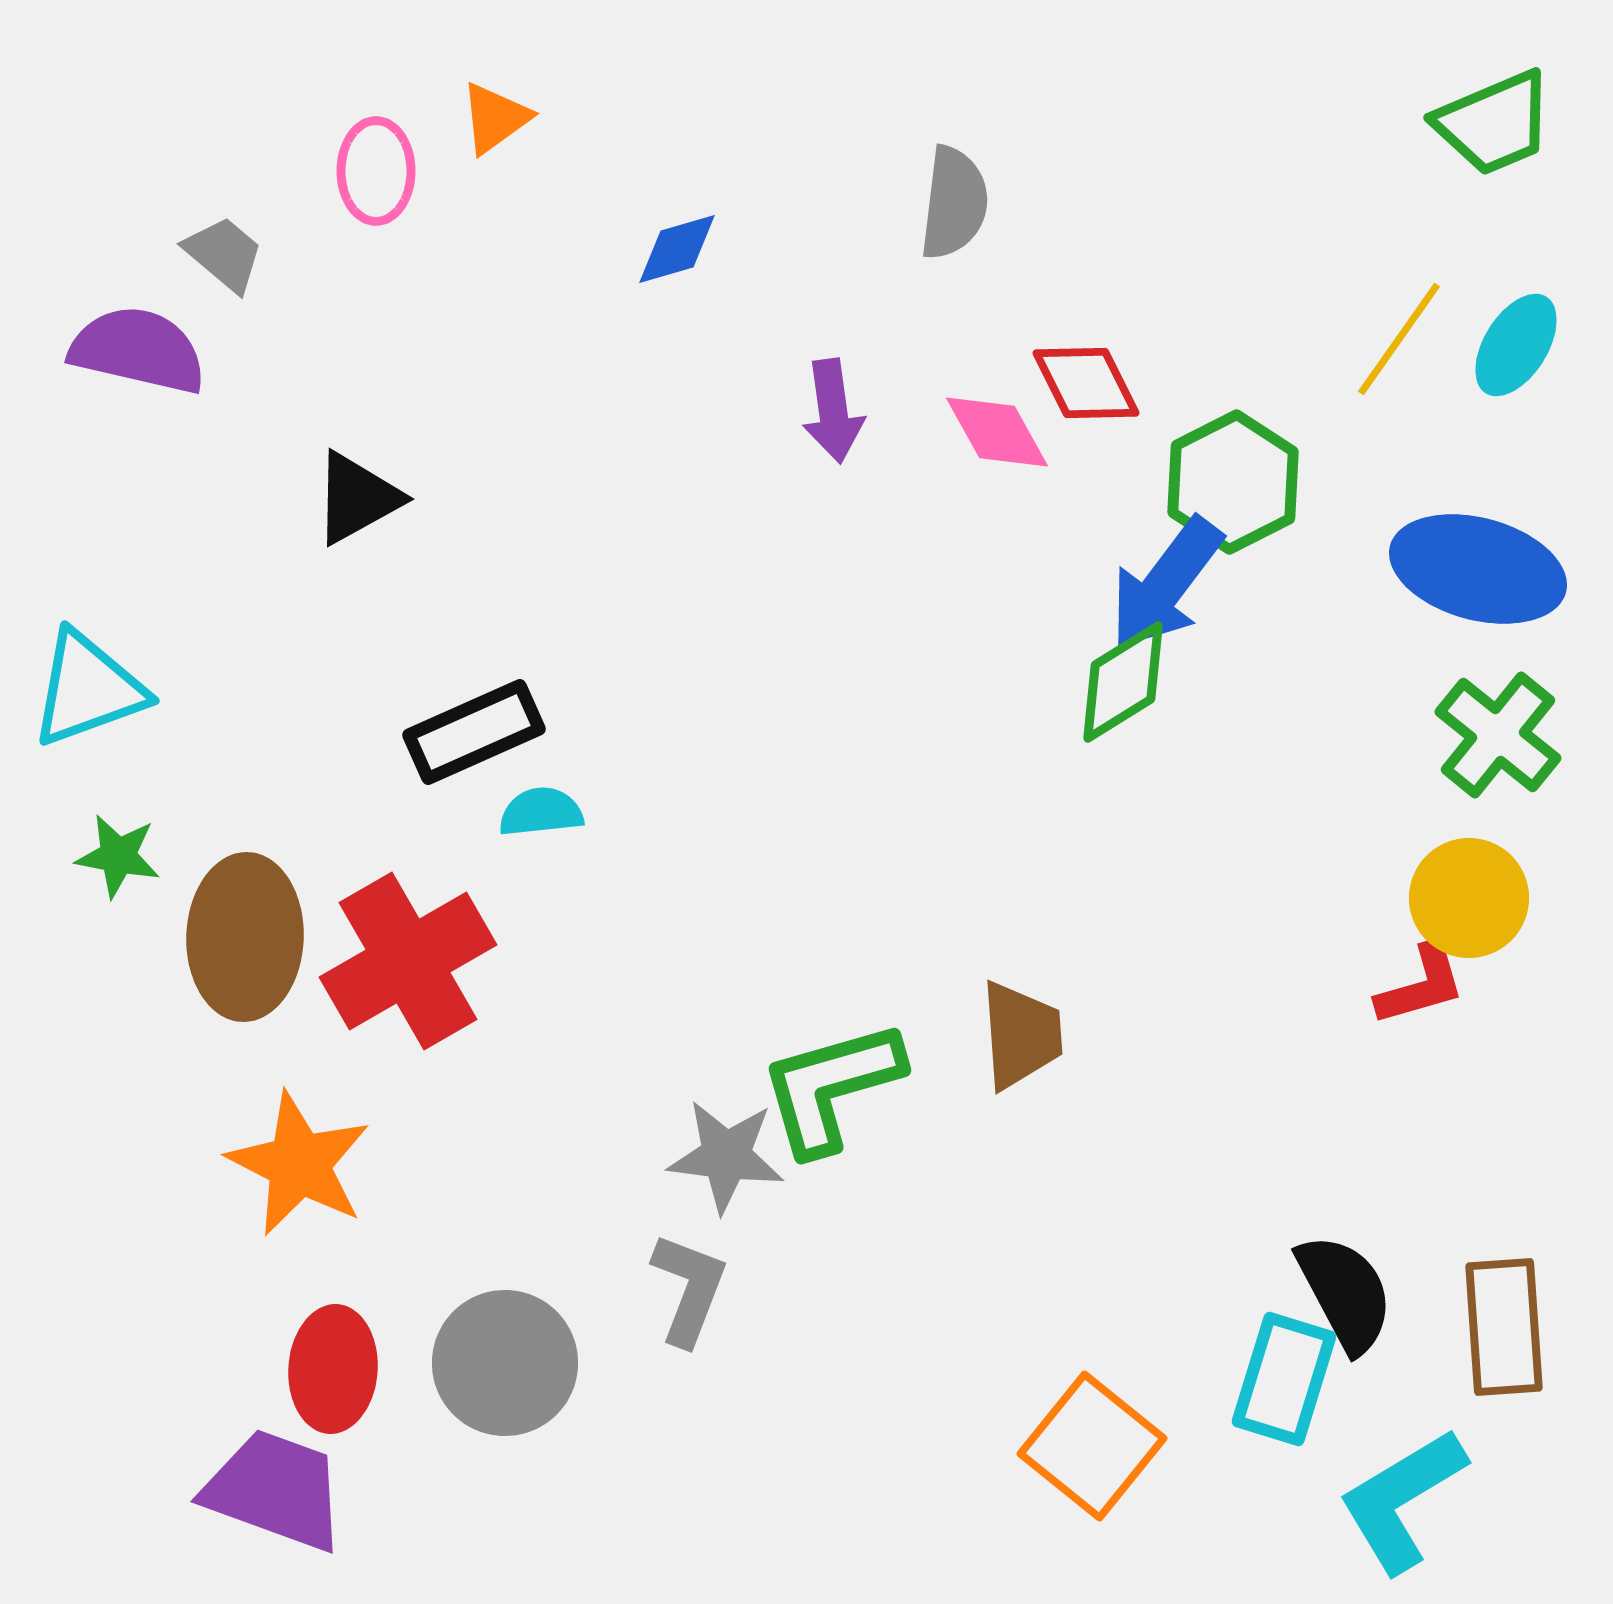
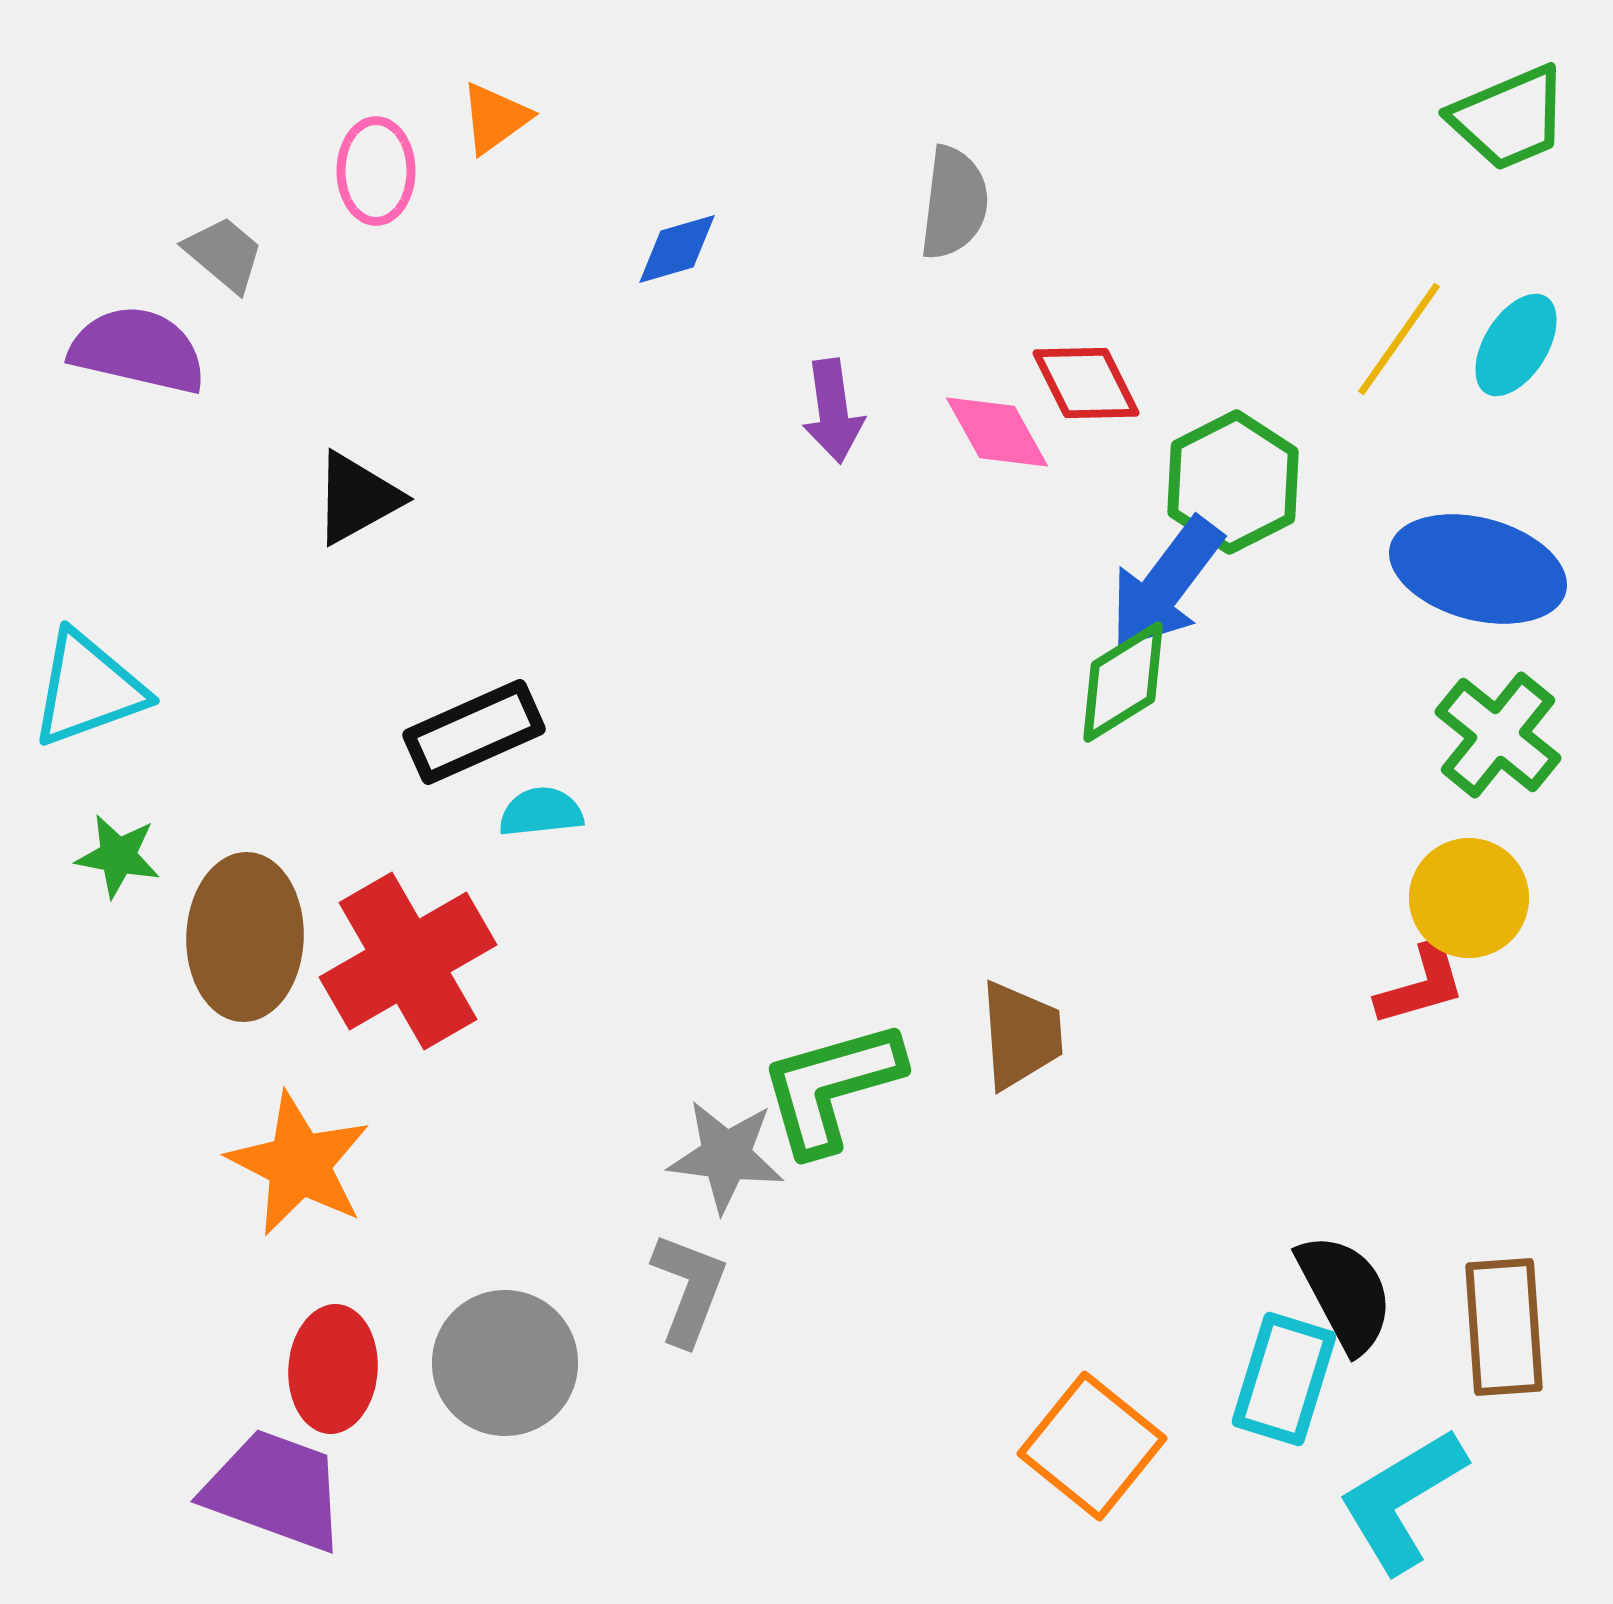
green trapezoid: moved 15 px right, 5 px up
